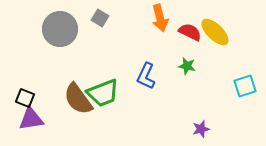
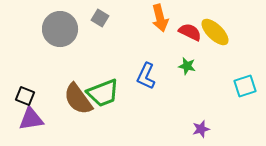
black square: moved 2 px up
